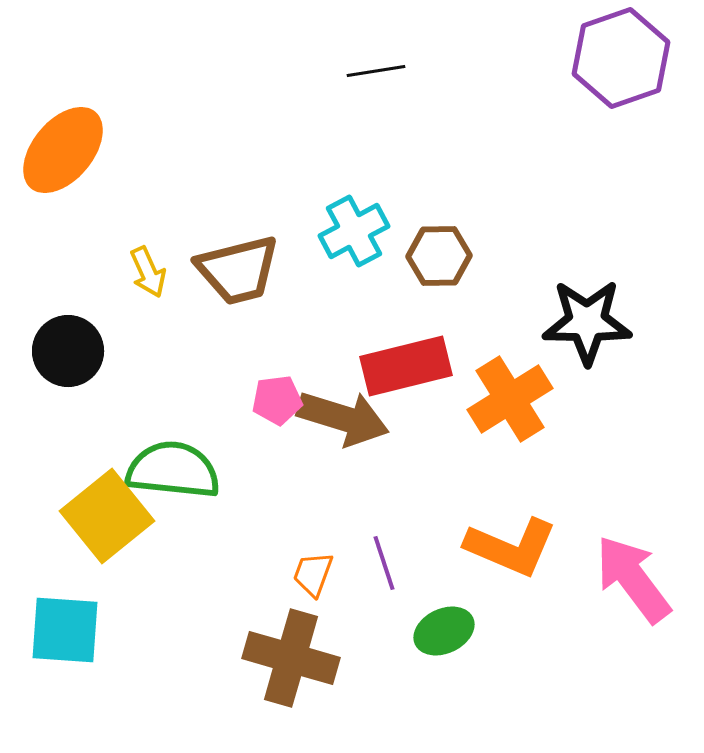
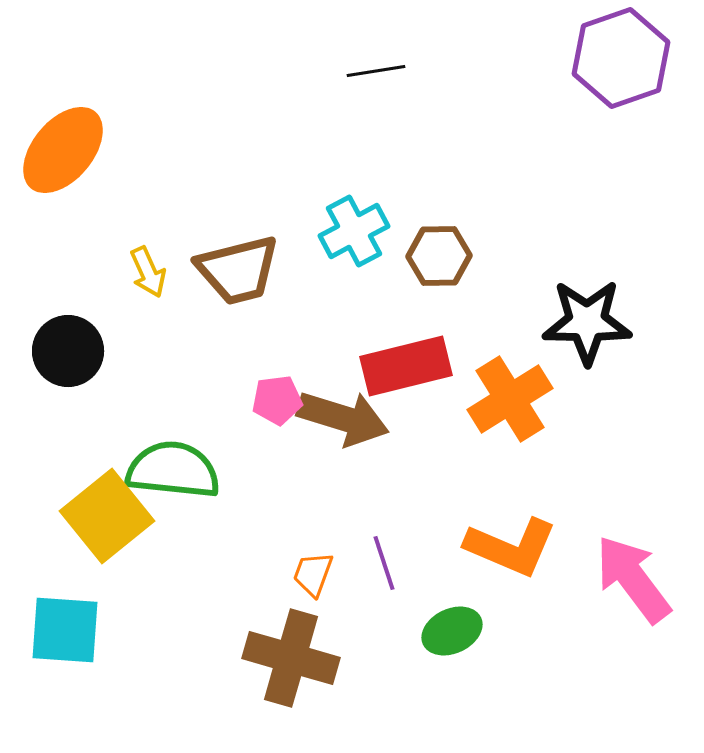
green ellipse: moved 8 px right
